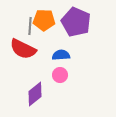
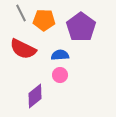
purple pentagon: moved 5 px right, 5 px down; rotated 12 degrees clockwise
gray line: moved 9 px left, 13 px up; rotated 30 degrees counterclockwise
blue semicircle: moved 1 px left
purple diamond: moved 2 px down
